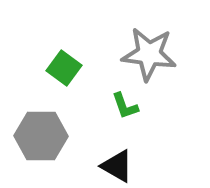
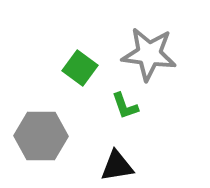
green square: moved 16 px right
black triangle: rotated 39 degrees counterclockwise
